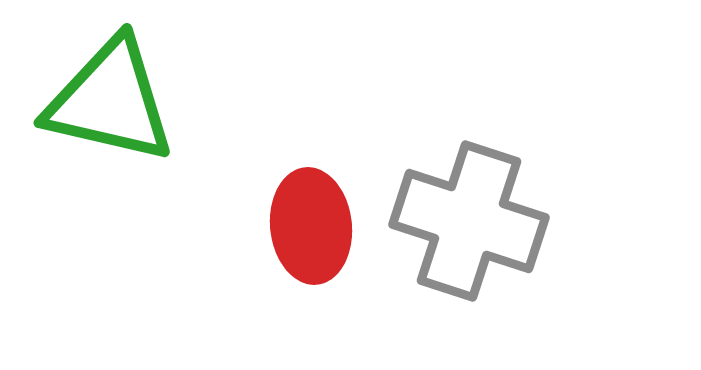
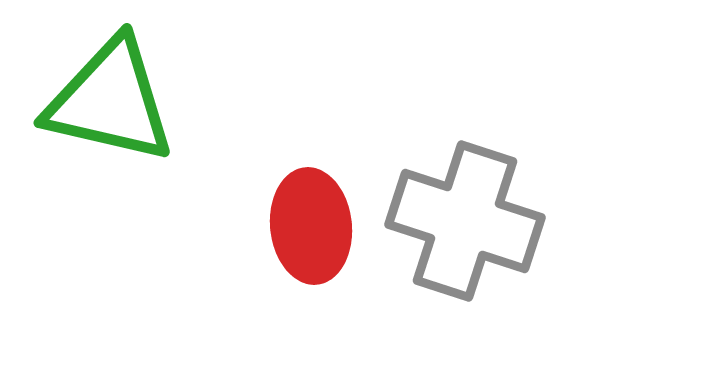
gray cross: moved 4 px left
